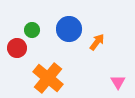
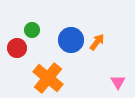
blue circle: moved 2 px right, 11 px down
